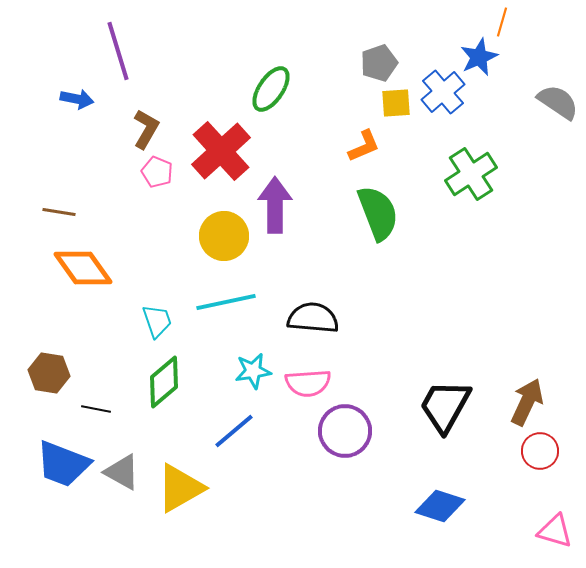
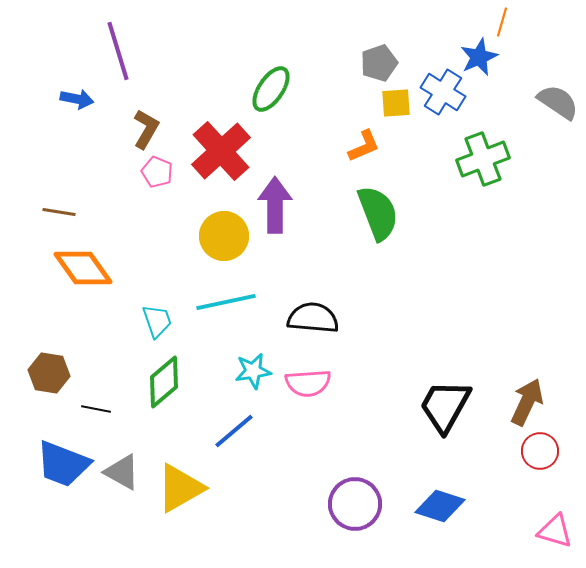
blue cross: rotated 18 degrees counterclockwise
green cross: moved 12 px right, 15 px up; rotated 12 degrees clockwise
purple circle: moved 10 px right, 73 px down
